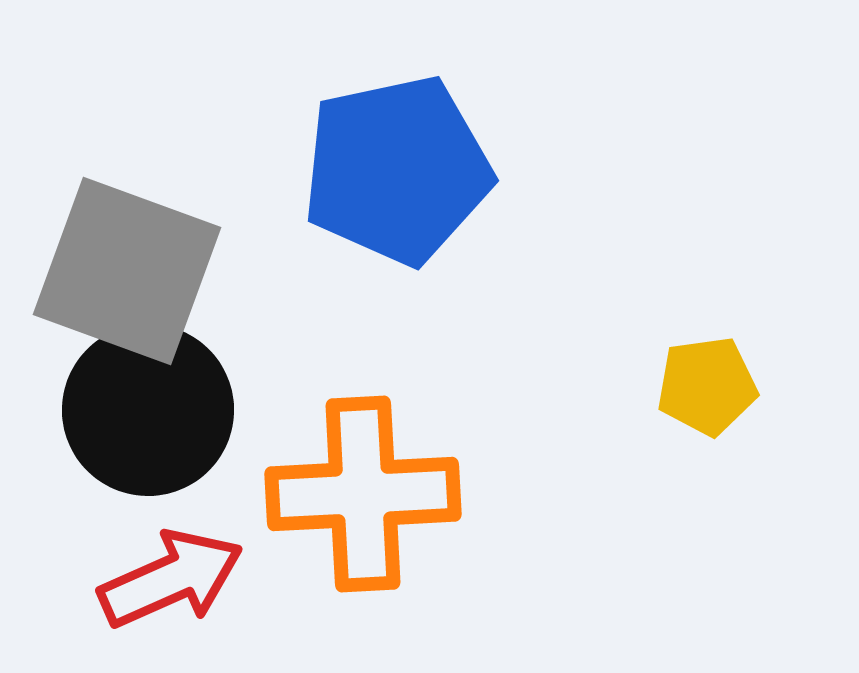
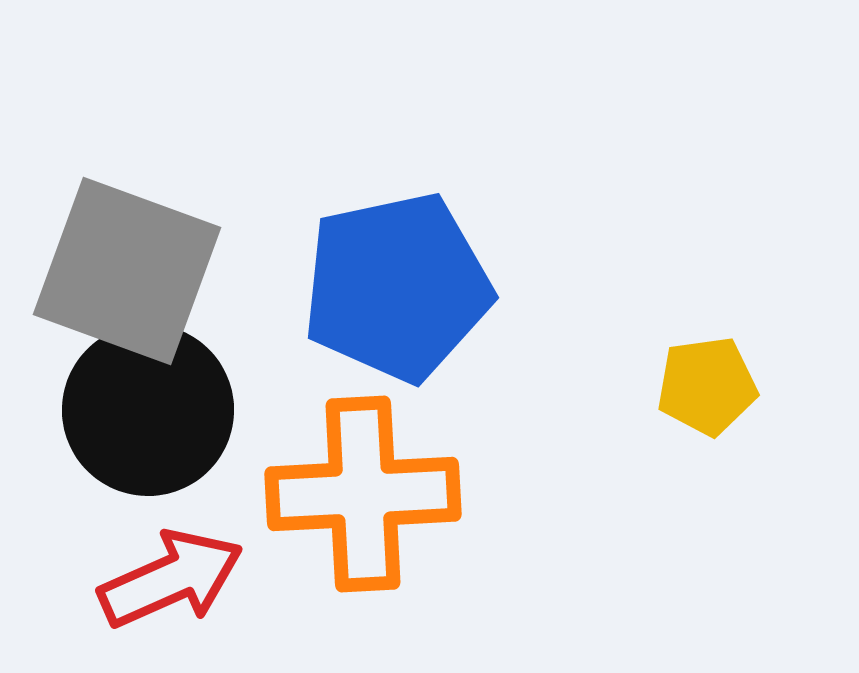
blue pentagon: moved 117 px down
